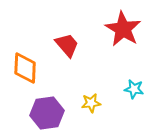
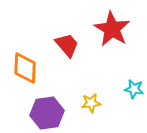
red star: moved 11 px left
